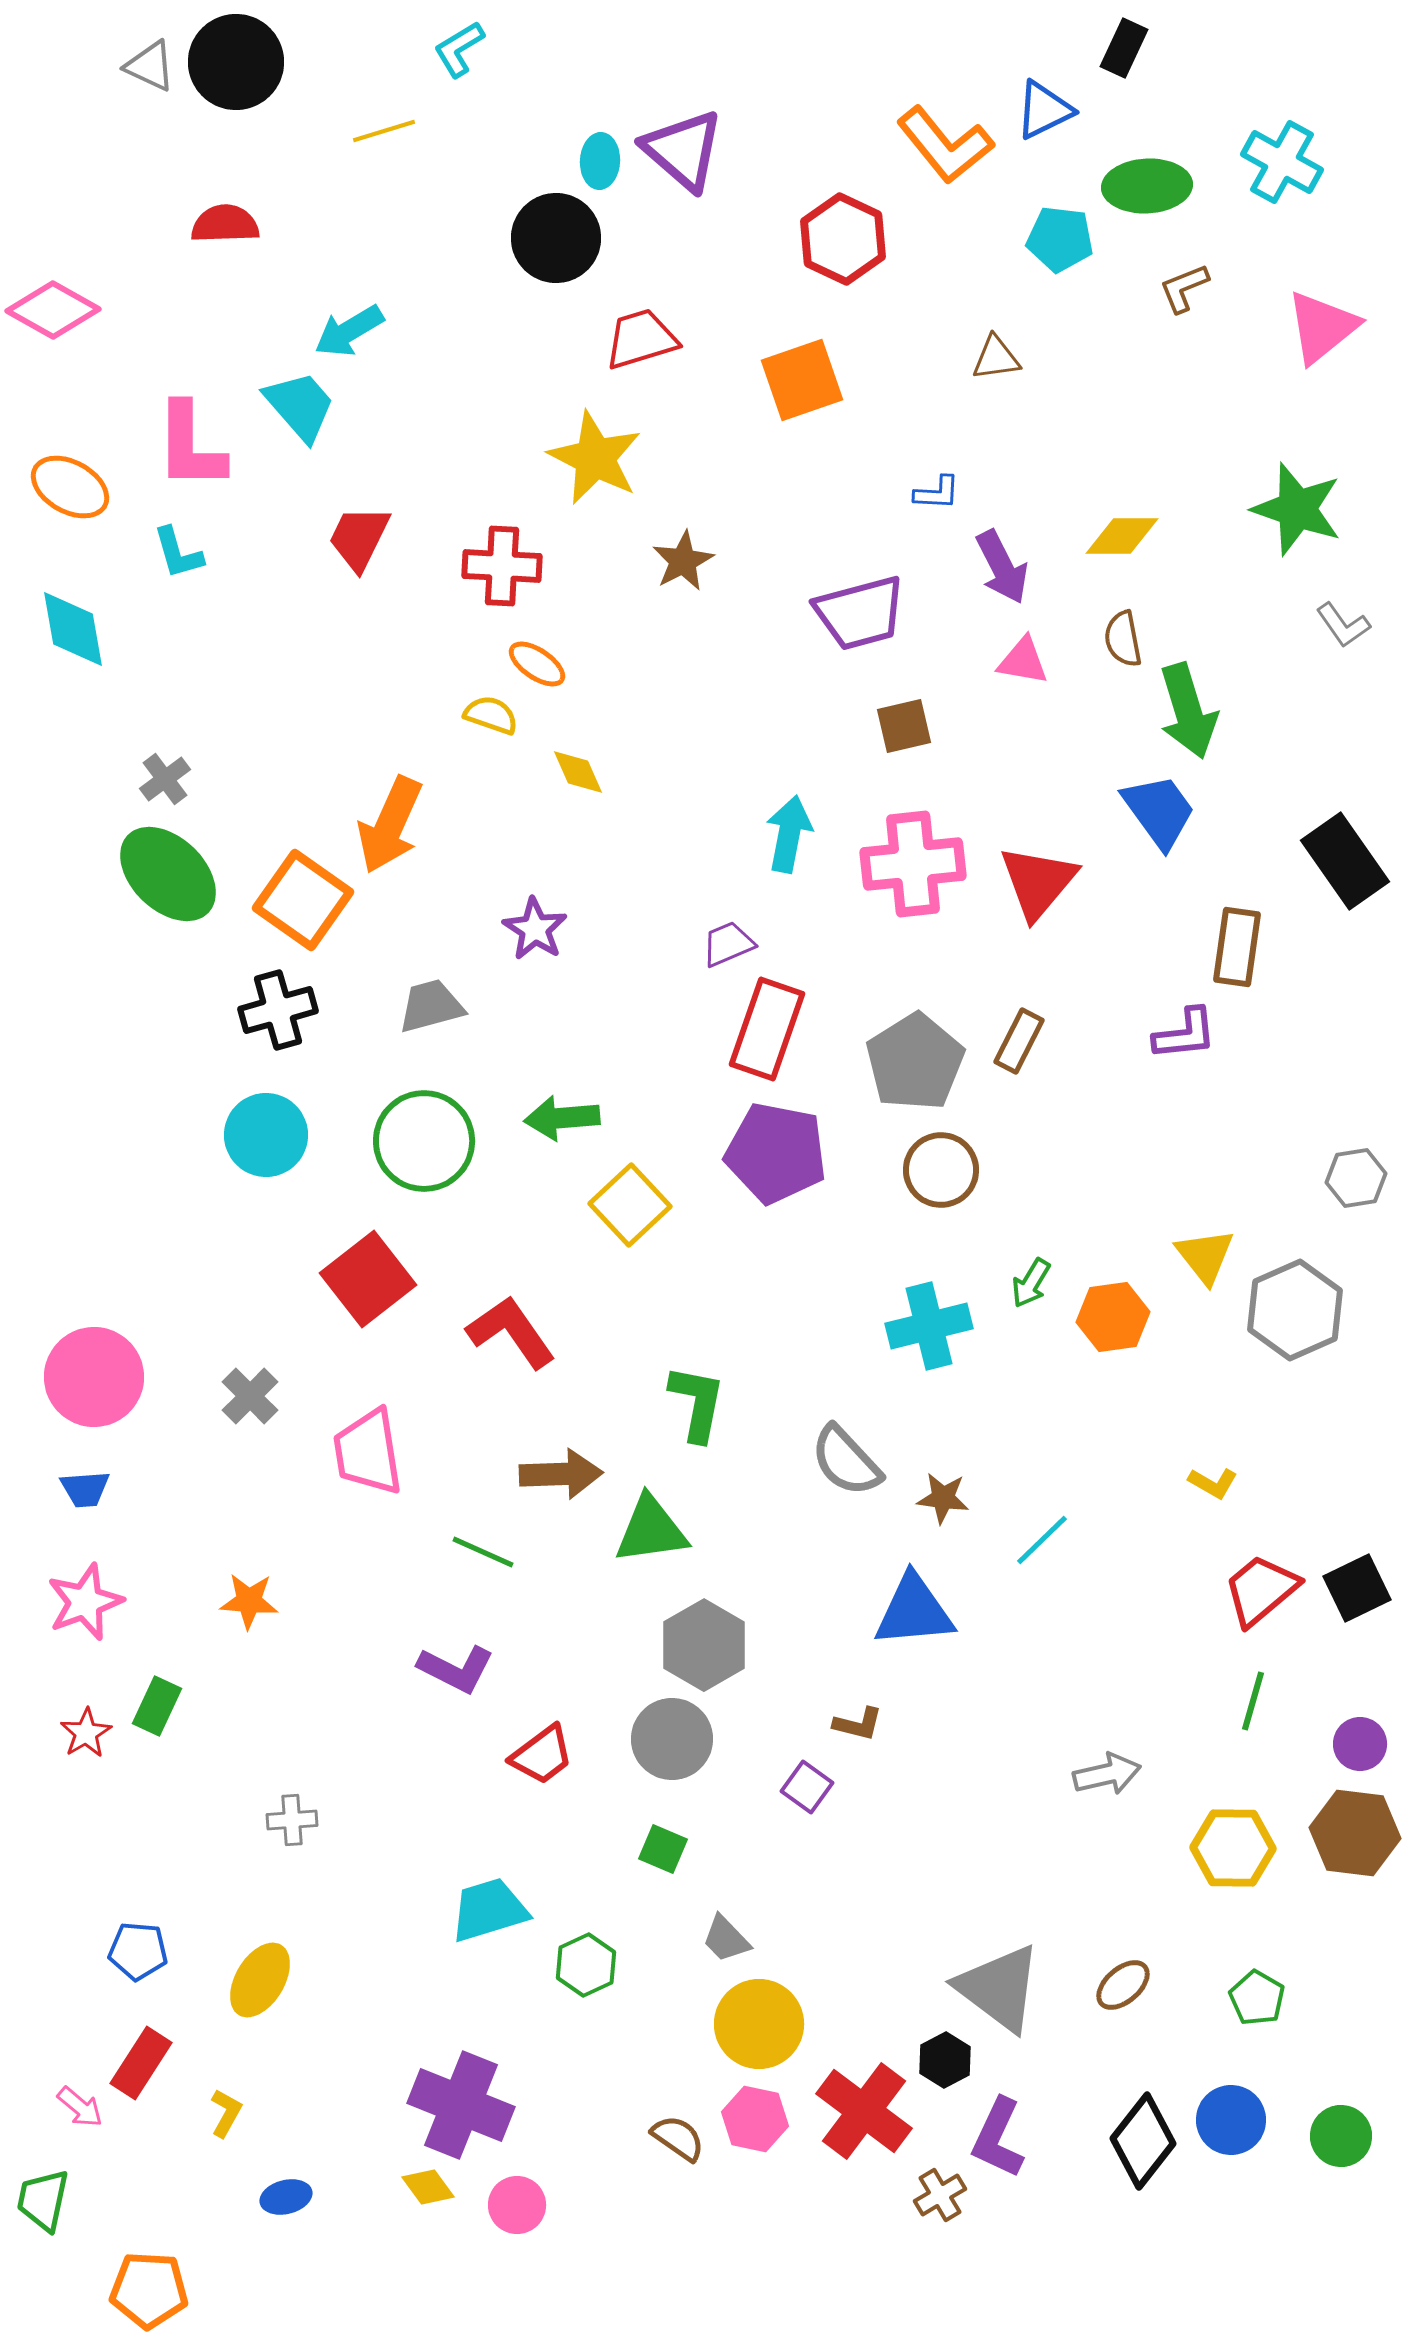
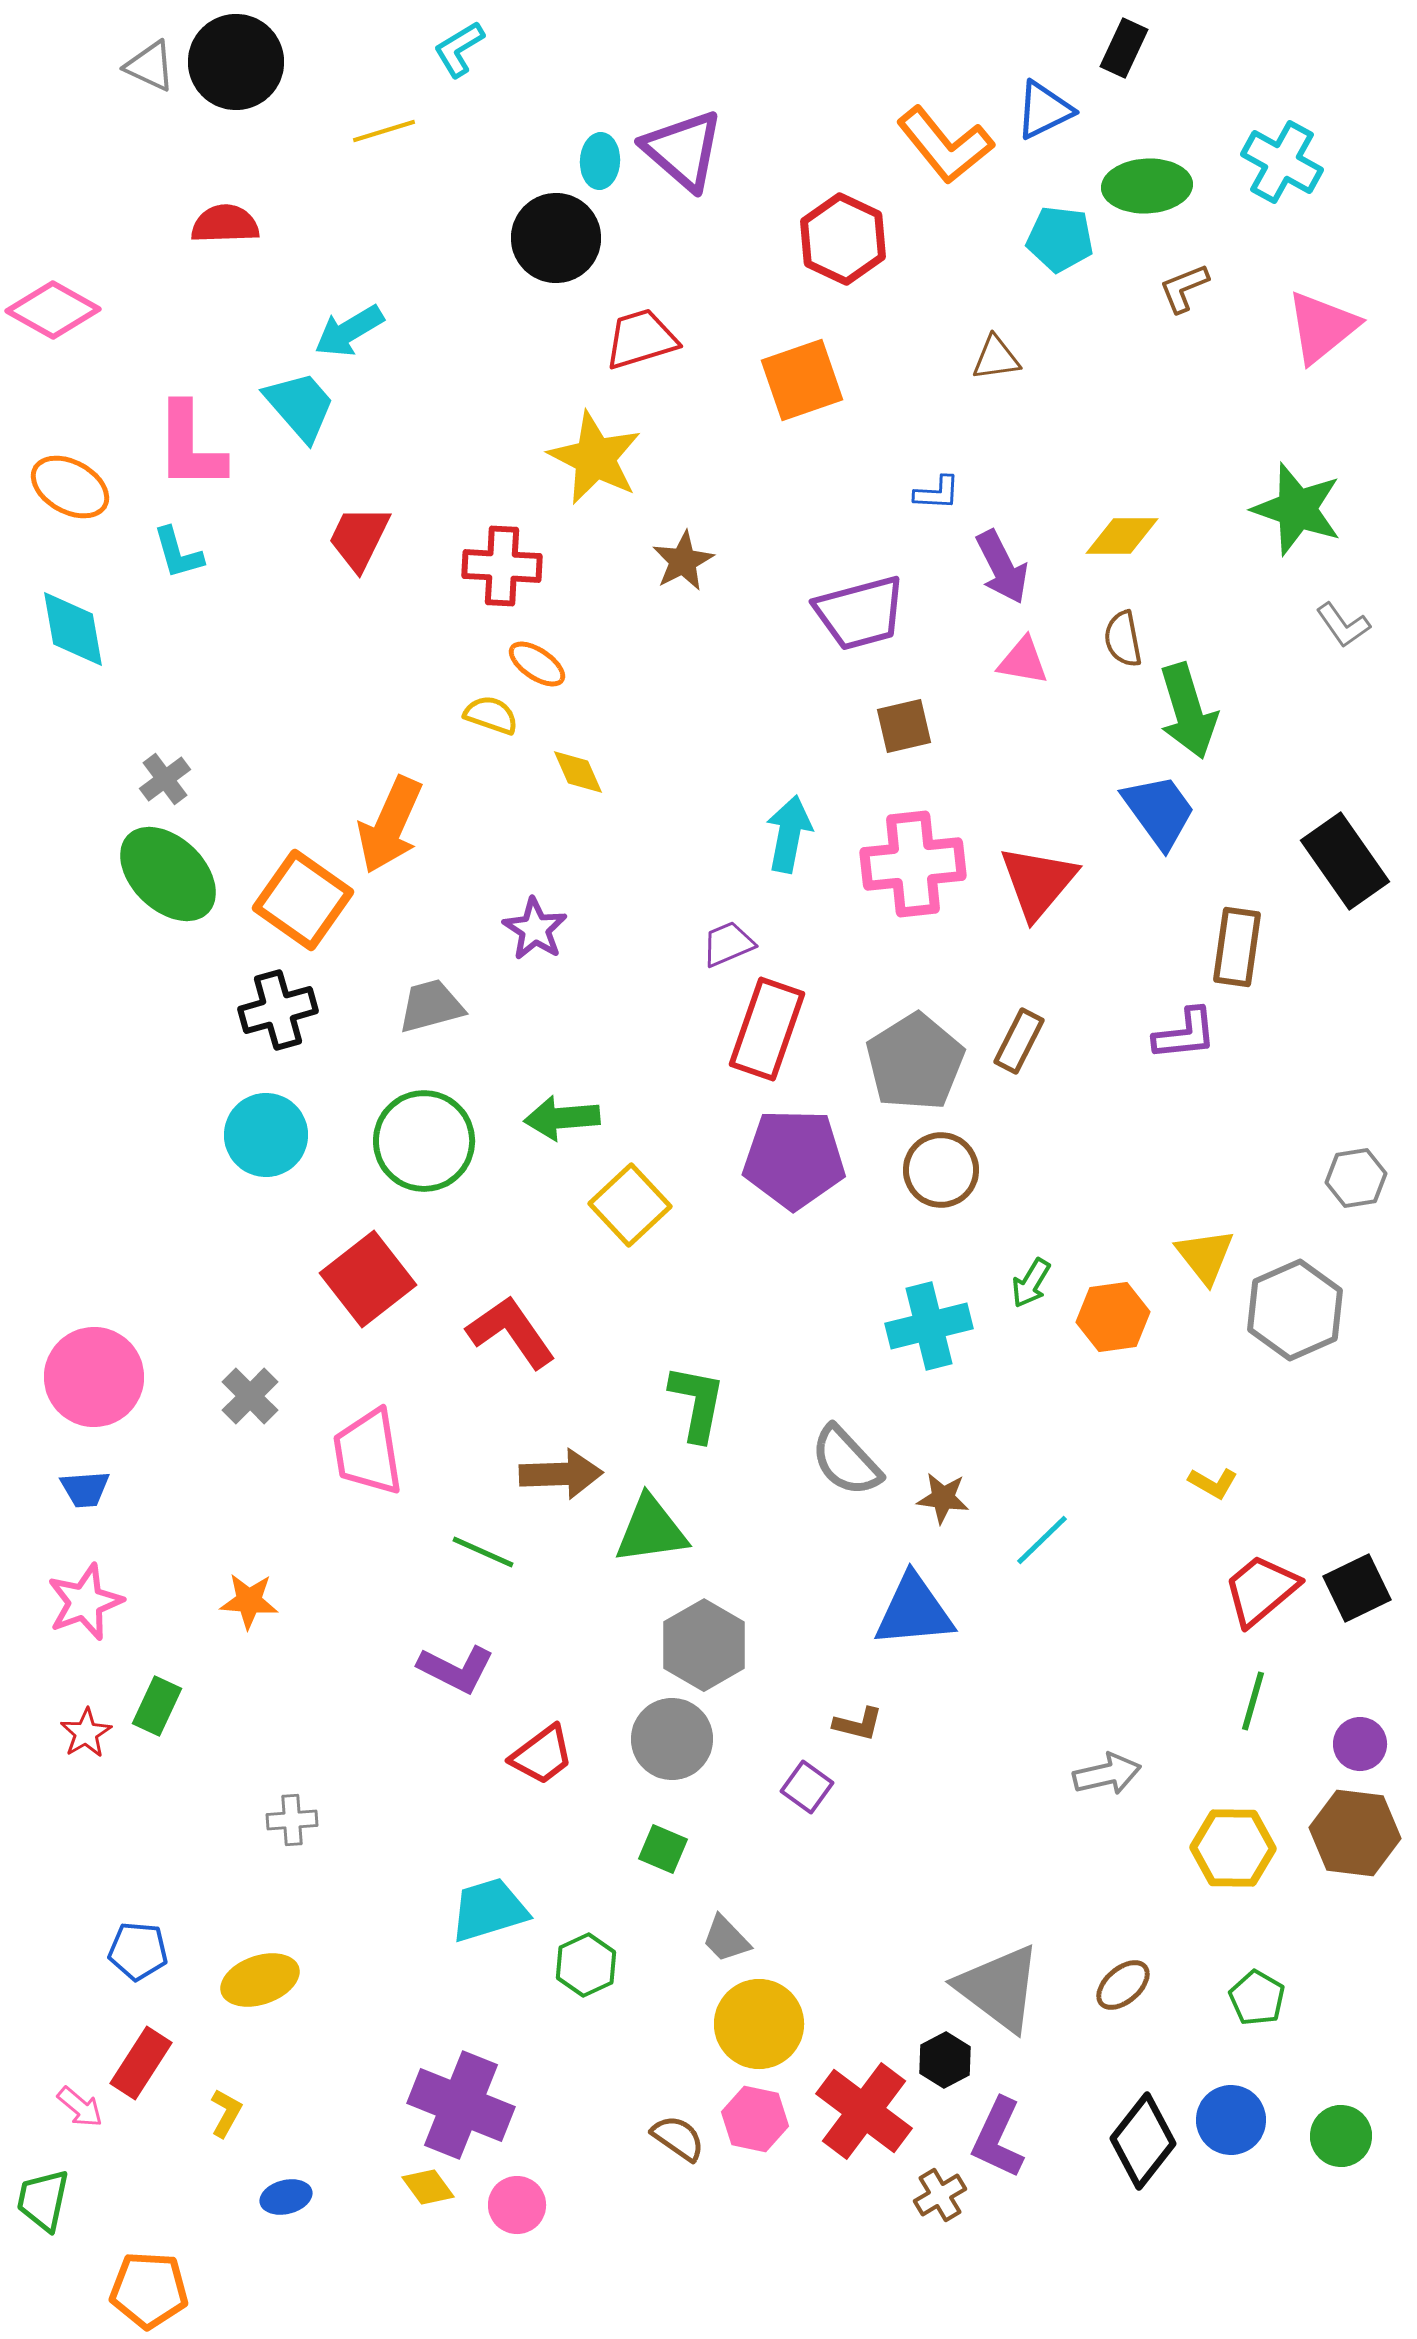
purple pentagon at (776, 1153): moved 18 px right, 6 px down; rotated 10 degrees counterclockwise
yellow ellipse at (260, 1980): rotated 40 degrees clockwise
